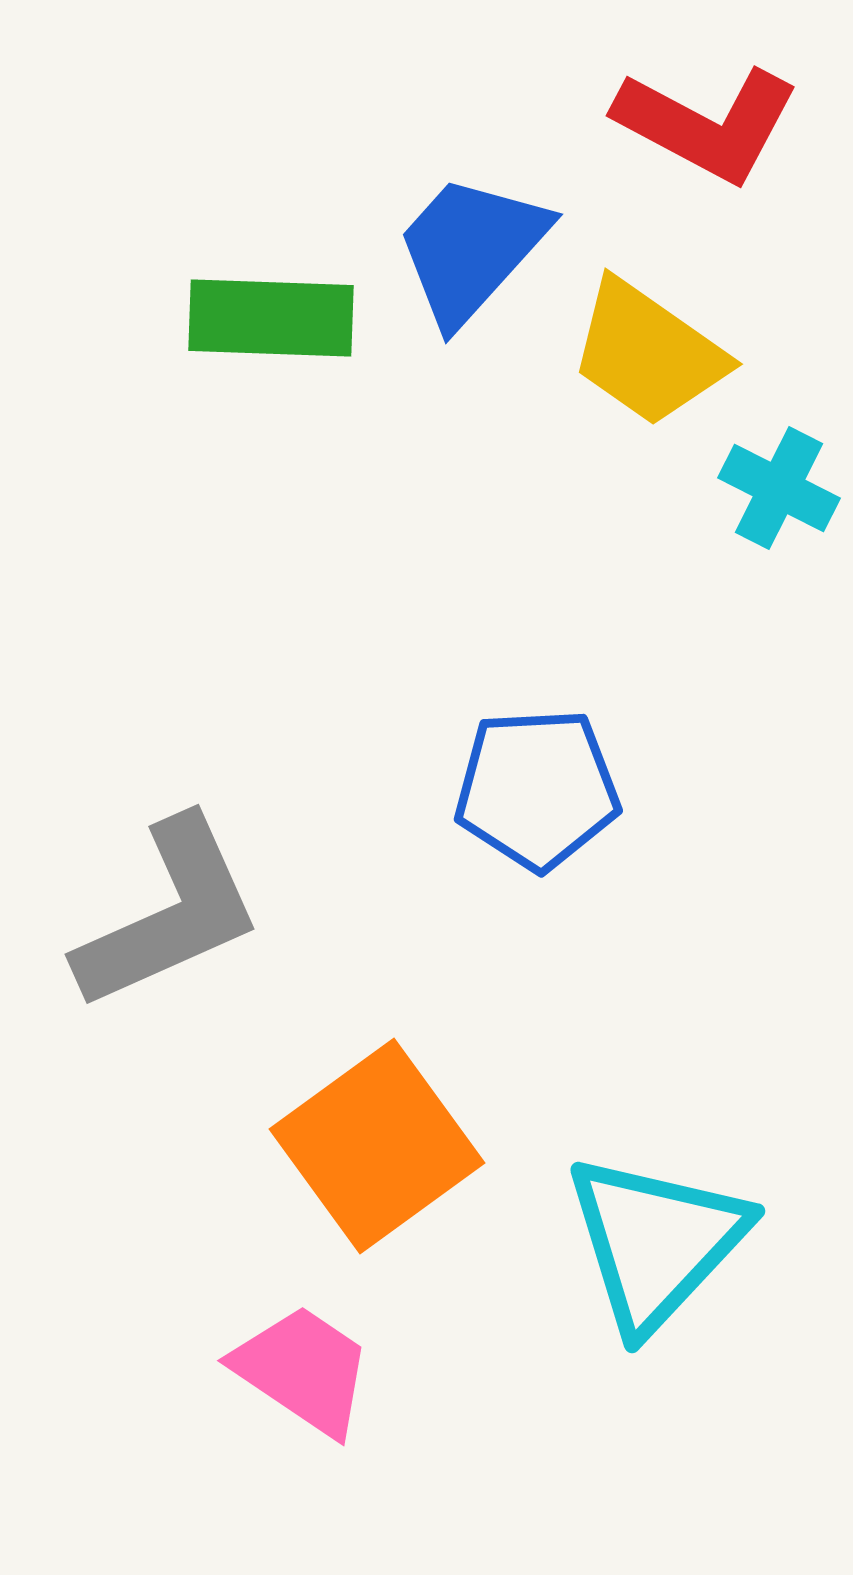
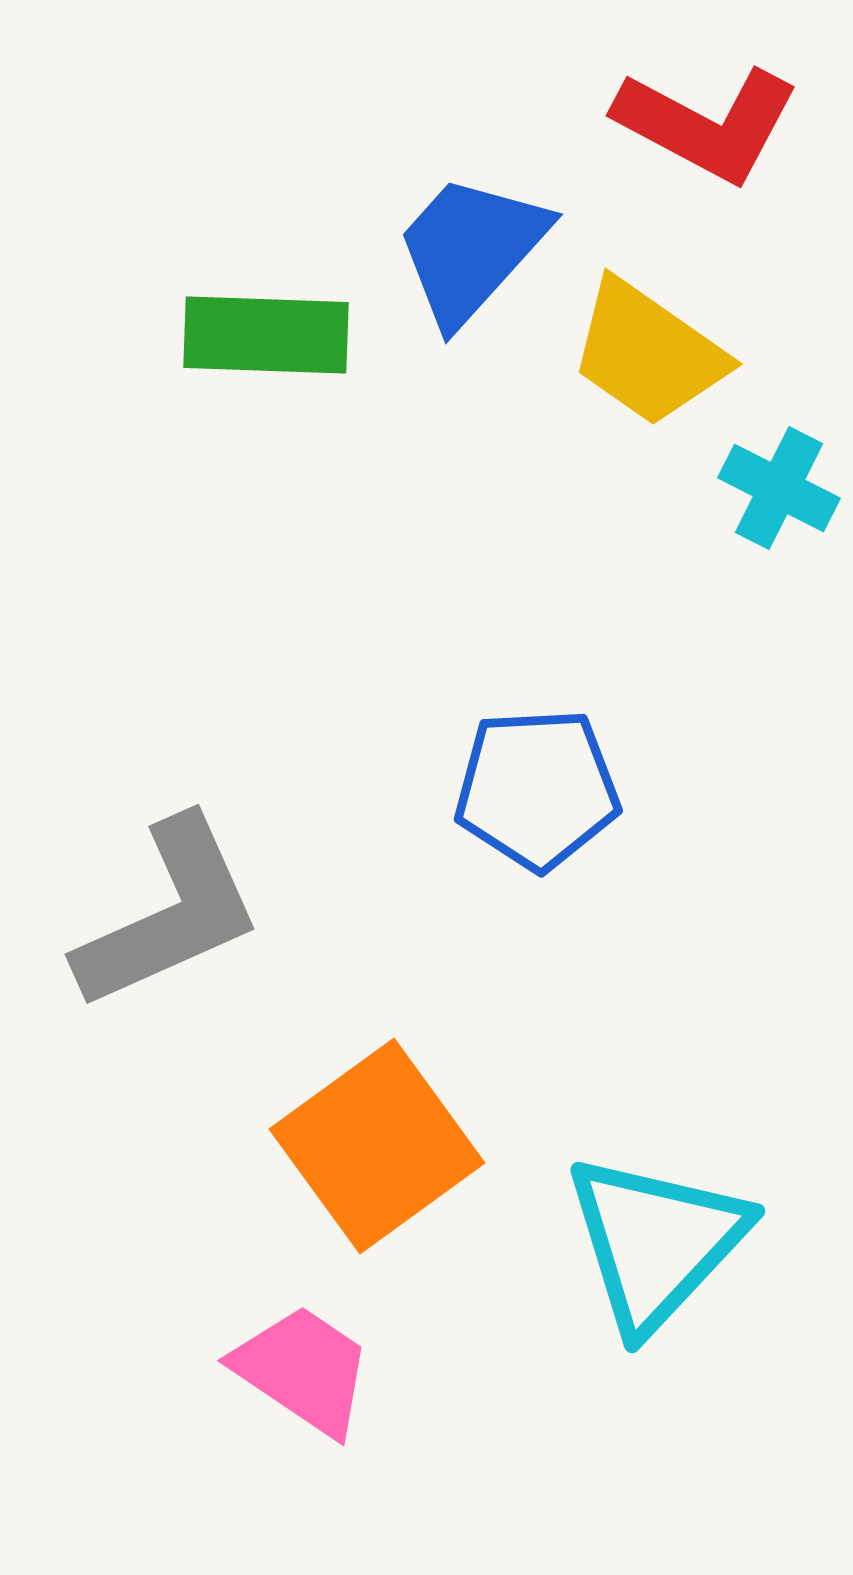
green rectangle: moved 5 px left, 17 px down
